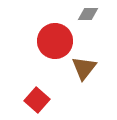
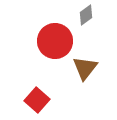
gray diamond: moved 2 px left, 1 px down; rotated 35 degrees counterclockwise
brown triangle: moved 1 px right
